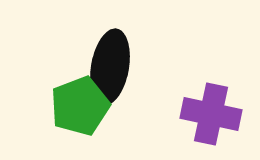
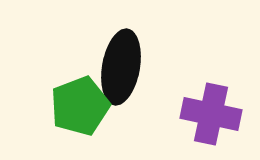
black ellipse: moved 11 px right
